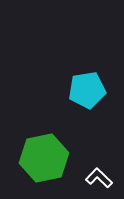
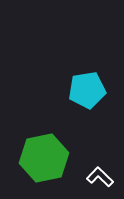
white L-shape: moved 1 px right, 1 px up
